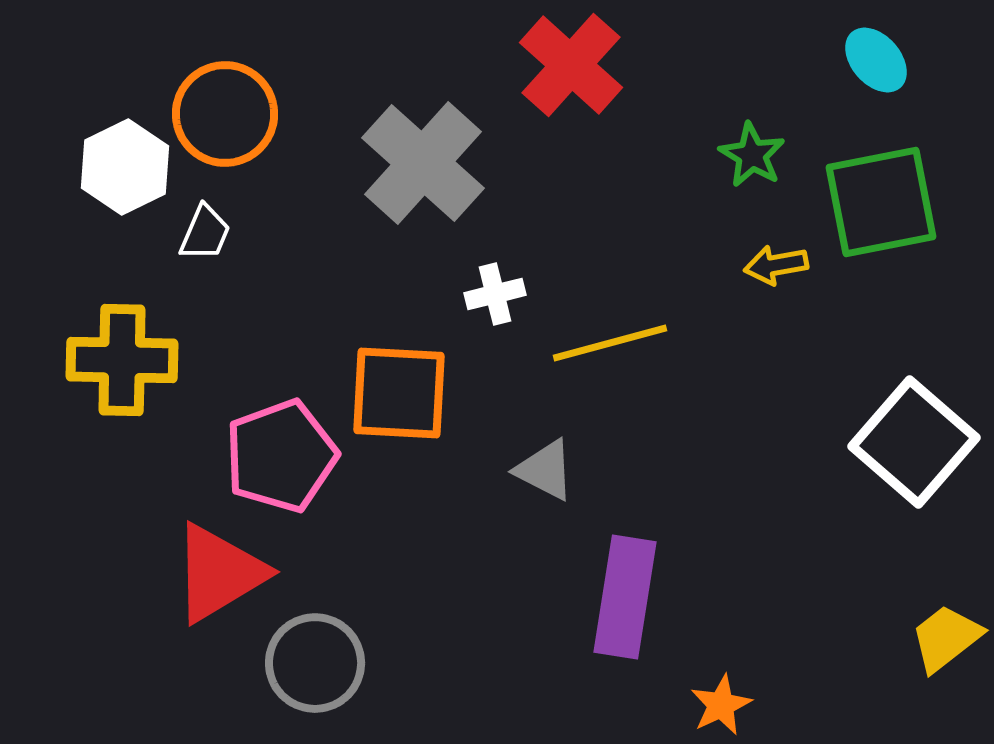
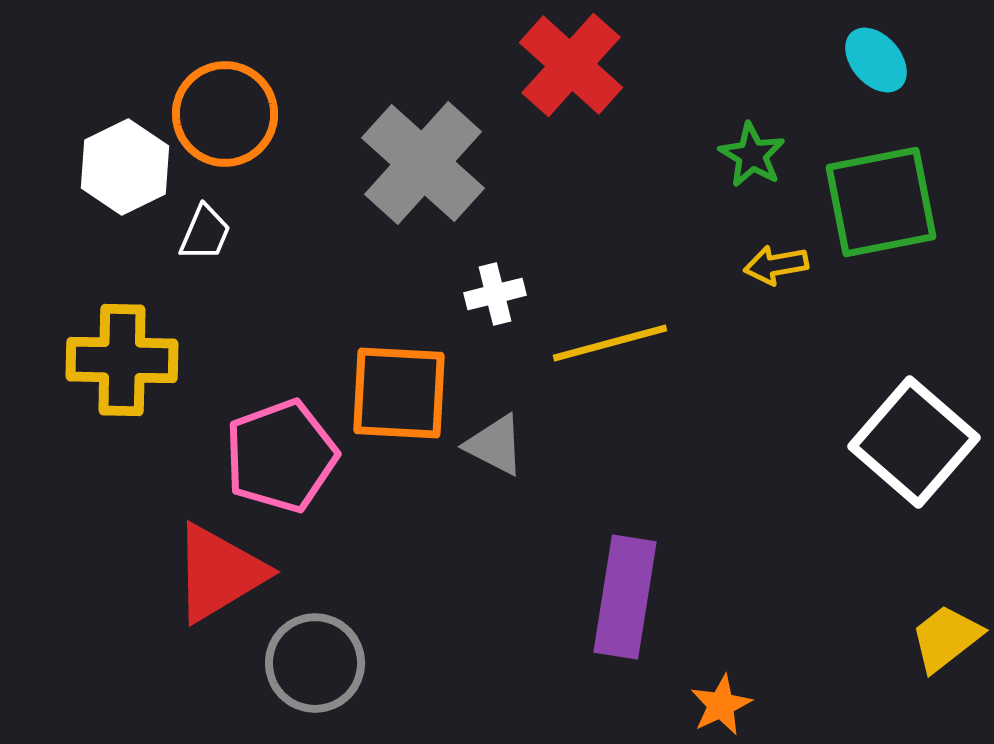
gray triangle: moved 50 px left, 25 px up
